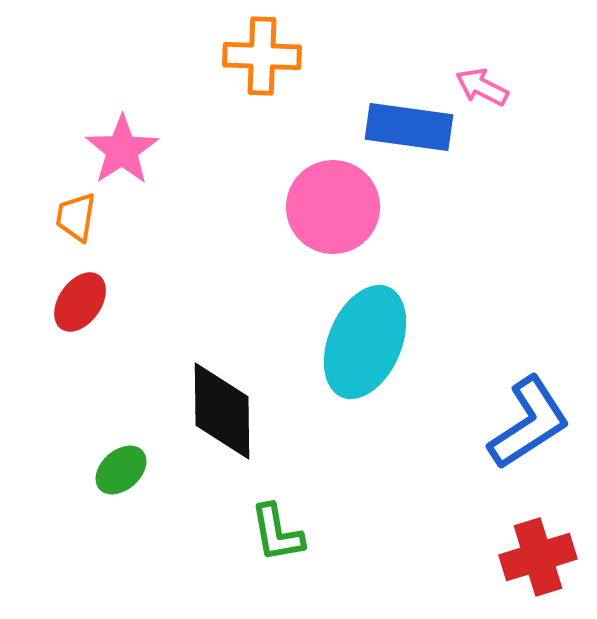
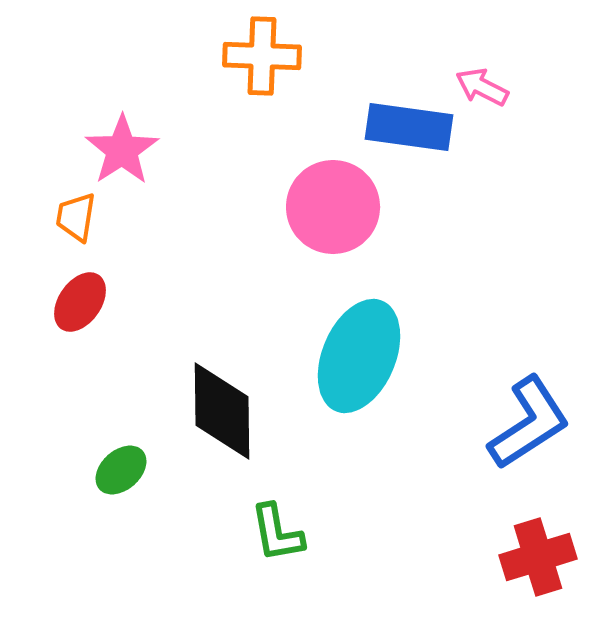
cyan ellipse: moved 6 px left, 14 px down
